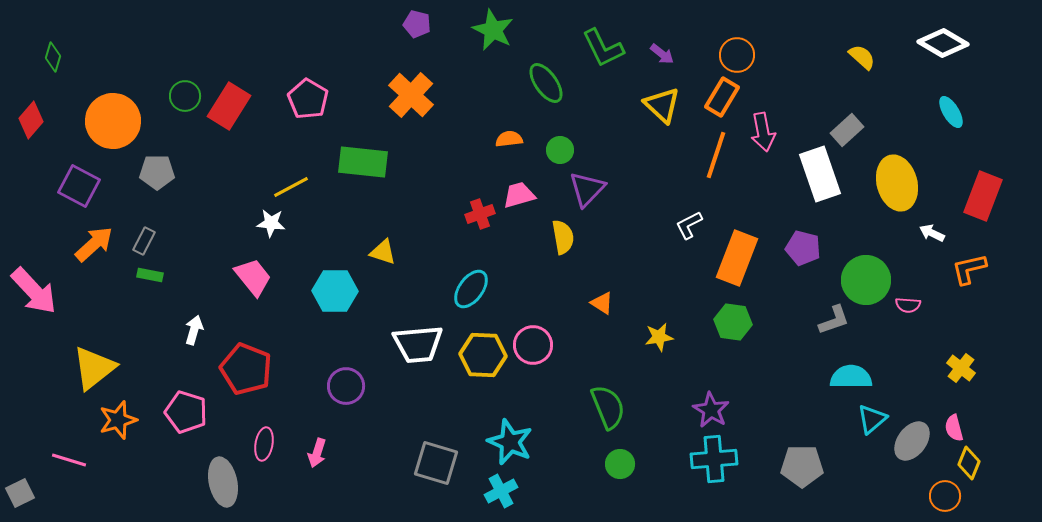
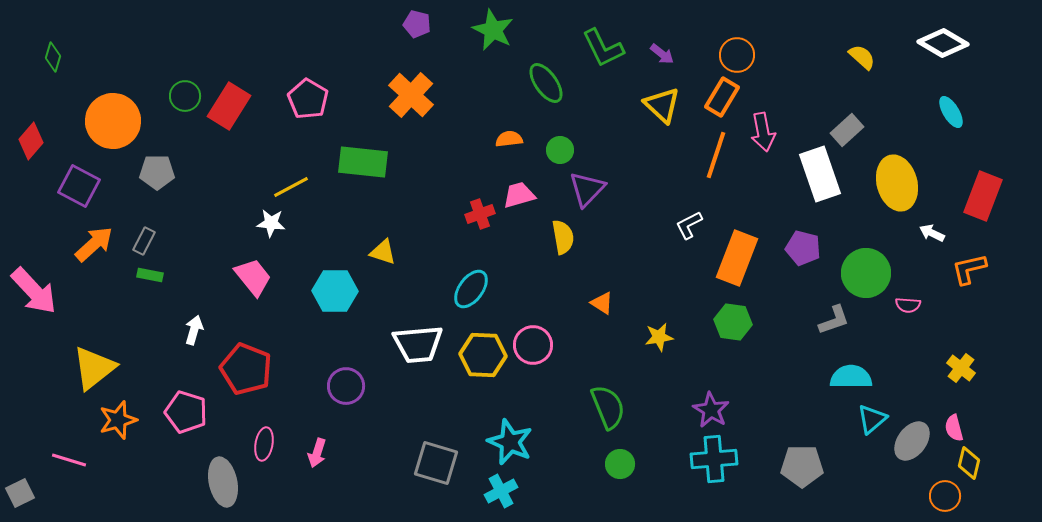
red diamond at (31, 120): moved 21 px down
green circle at (866, 280): moved 7 px up
yellow diamond at (969, 463): rotated 8 degrees counterclockwise
